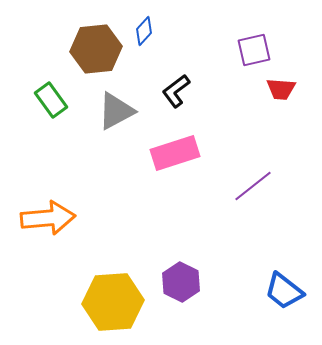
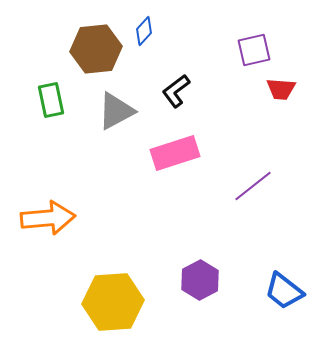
green rectangle: rotated 24 degrees clockwise
purple hexagon: moved 19 px right, 2 px up; rotated 6 degrees clockwise
